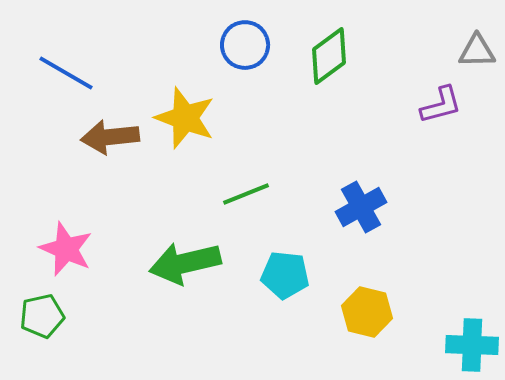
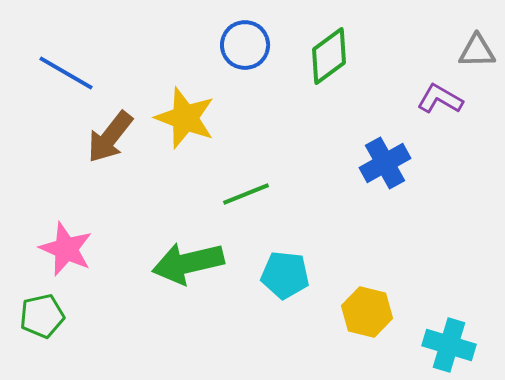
purple L-shape: moved 1 px left, 6 px up; rotated 135 degrees counterclockwise
brown arrow: rotated 46 degrees counterclockwise
blue cross: moved 24 px right, 44 px up
green arrow: moved 3 px right
cyan cross: moved 23 px left; rotated 15 degrees clockwise
